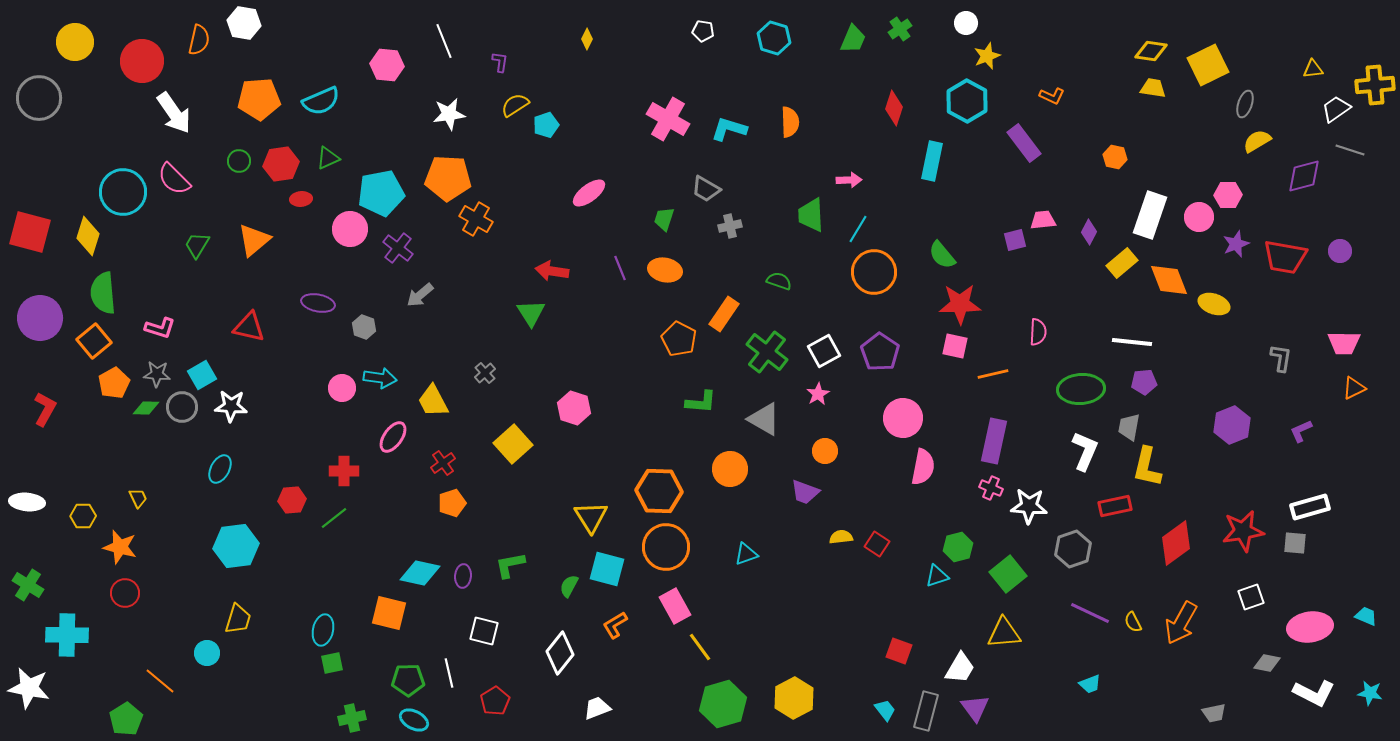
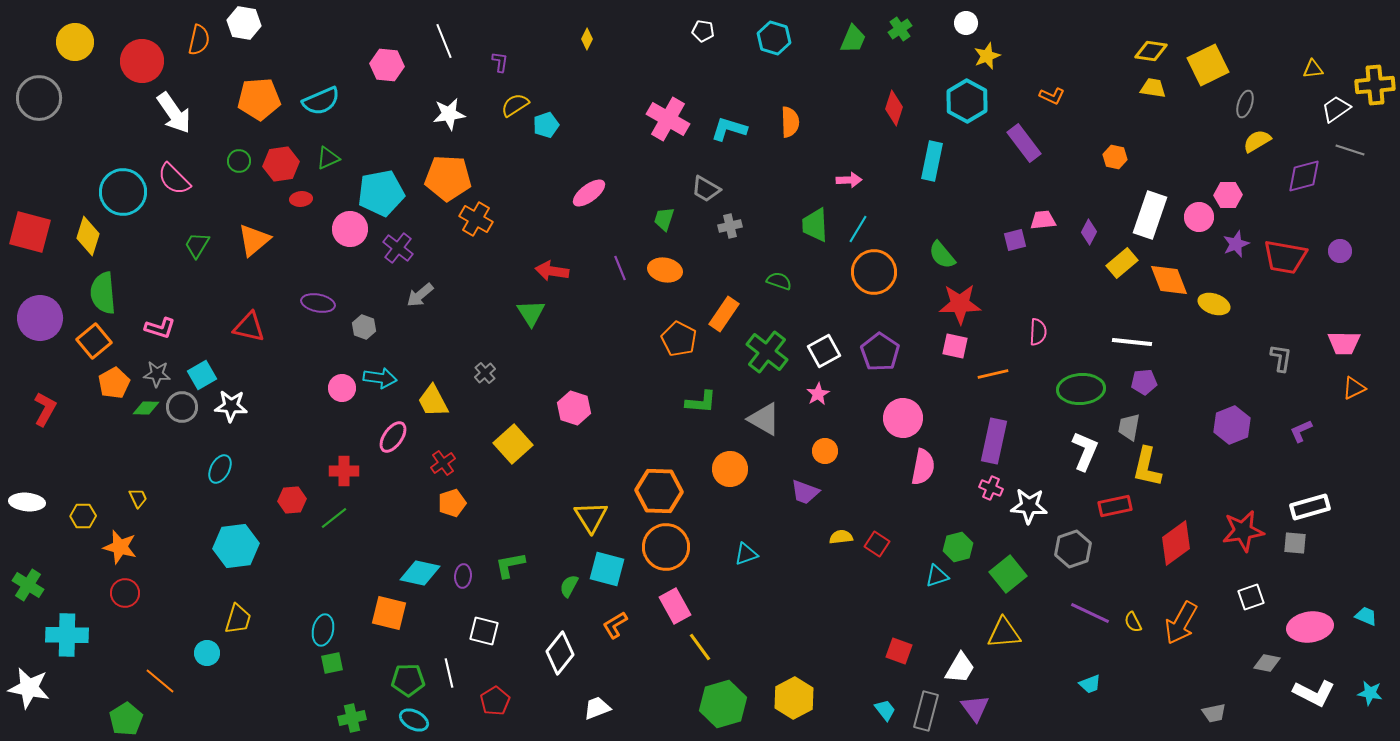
green trapezoid at (811, 215): moved 4 px right, 10 px down
